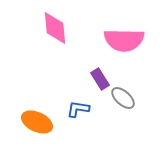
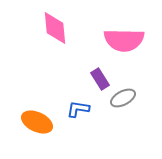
gray ellipse: rotated 70 degrees counterclockwise
